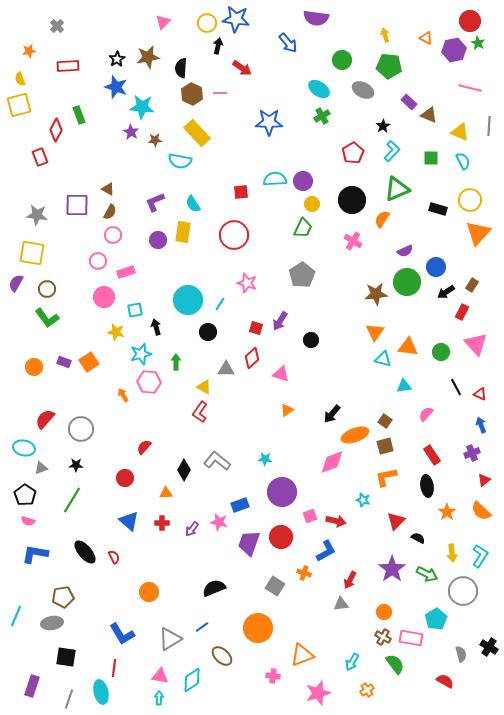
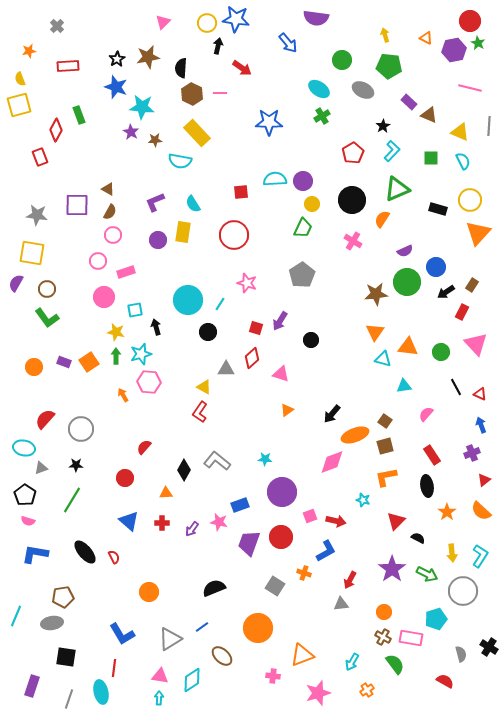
green arrow at (176, 362): moved 60 px left, 6 px up
cyan pentagon at (436, 619): rotated 15 degrees clockwise
